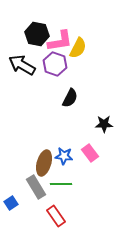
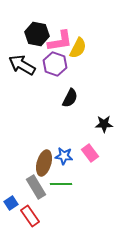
red rectangle: moved 26 px left
